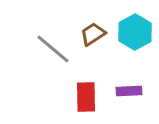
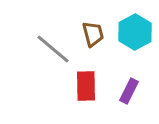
brown trapezoid: rotated 108 degrees clockwise
purple rectangle: rotated 60 degrees counterclockwise
red rectangle: moved 11 px up
